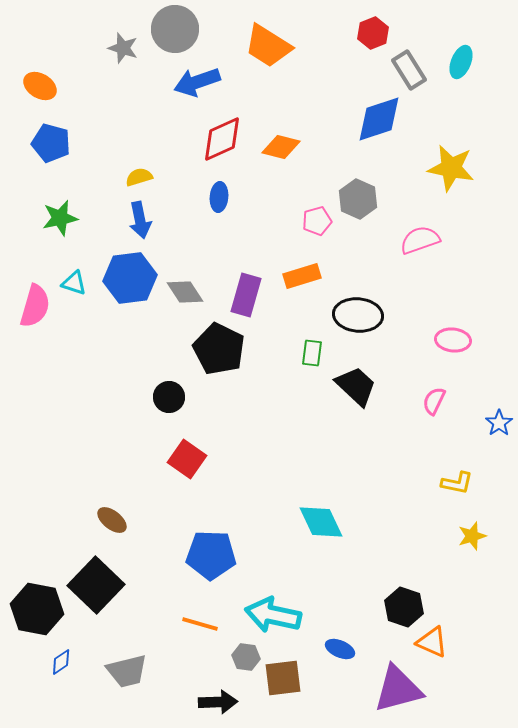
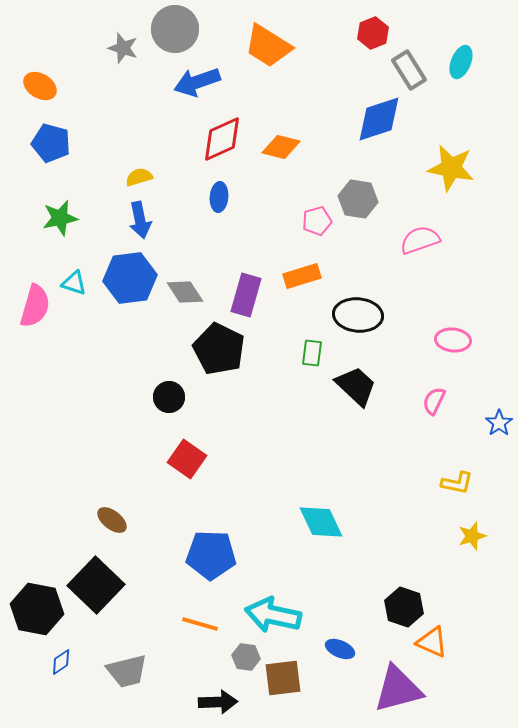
gray hexagon at (358, 199): rotated 15 degrees counterclockwise
